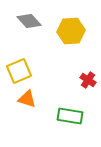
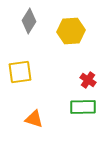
gray diamond: rotated 75 degrees clockwise
yellow square: moved 1 px right, 1 px down; rotated 15 degrees clockwise
orange triangle: moved 7 px right, 20 px down
green rectangle: moved 13 px right, 9 px up; rotated 10 degrees counterclockwise
